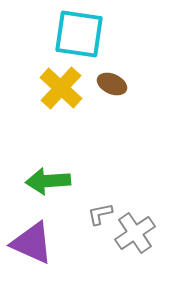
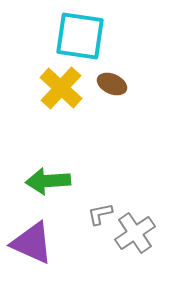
cyan square: moved 1 px right, 2 px down
